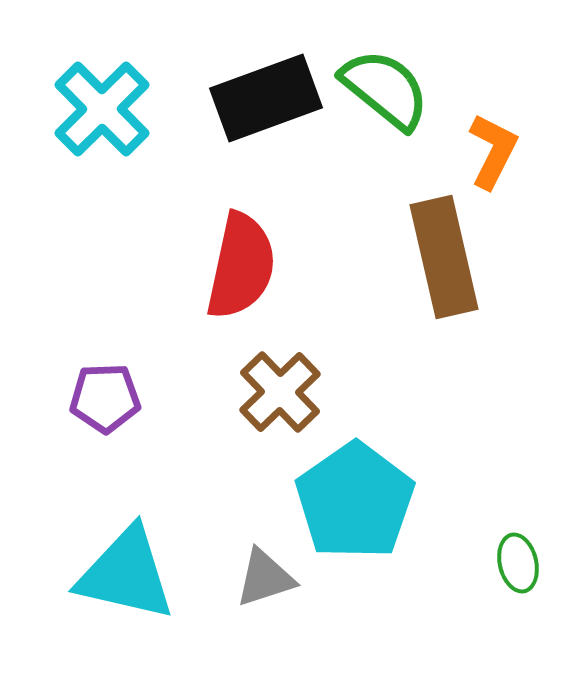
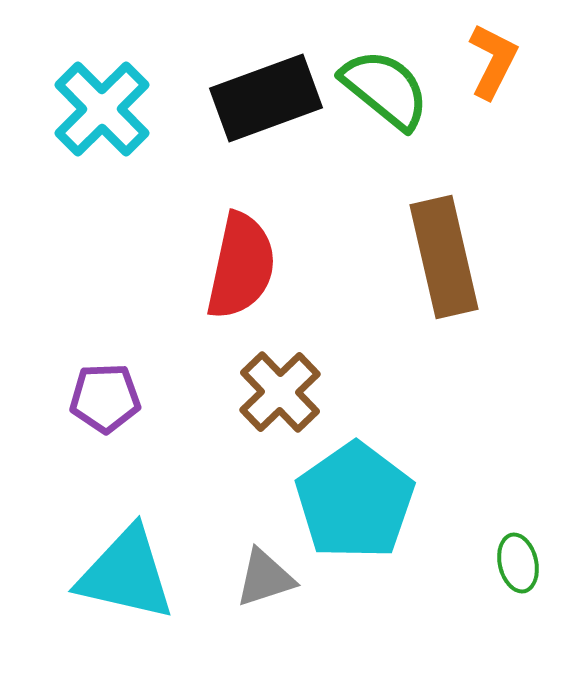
orange L-shape: moved 90 px up
